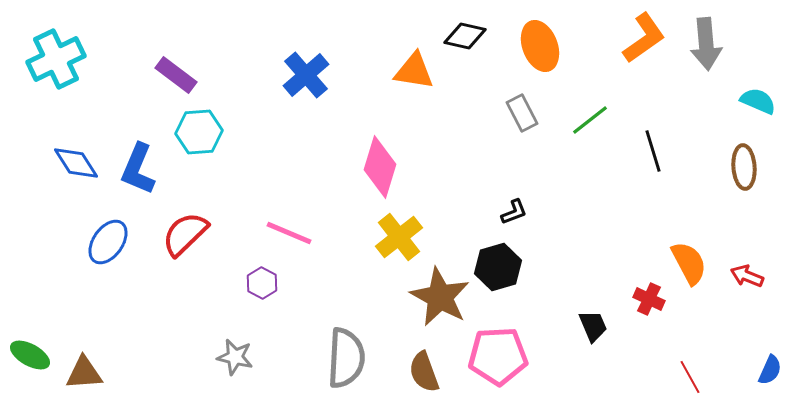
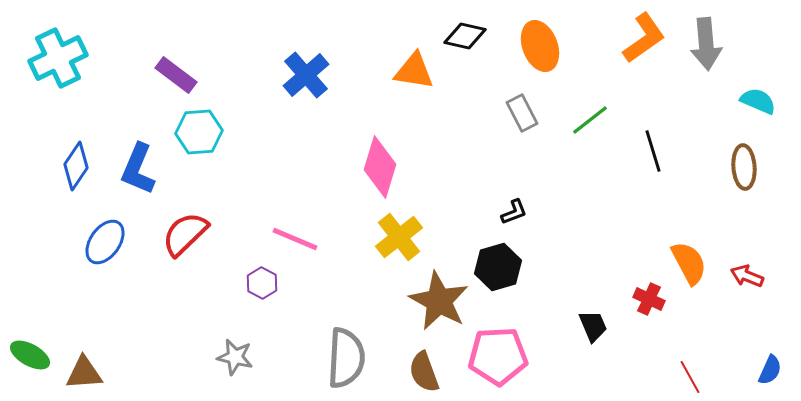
cyan cross: moved 2 px right, 1 px up
blue diamond: moved 3 px down; rotated 66 degrees clockwise
pink line: moved 6 px right, 6 px down
blue ellipse: moved 3 px left
brown star: moved 1 px left, 4 px down
